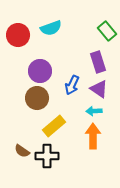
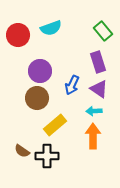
green rectangle: moved 4 px left
yellow rectangle: moved 1 px right, 1 px up
